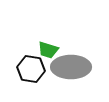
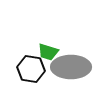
green trapezoid: moved 2 px down
